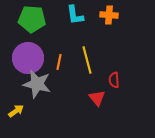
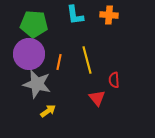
green pentagon: moved 2 px right, 5 px down
purple circle: moved 1 px right, 4 px up
yellow arrow: moved 32 px right
